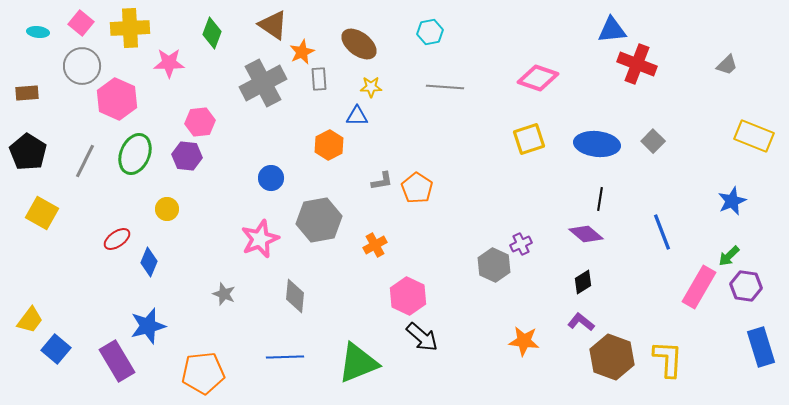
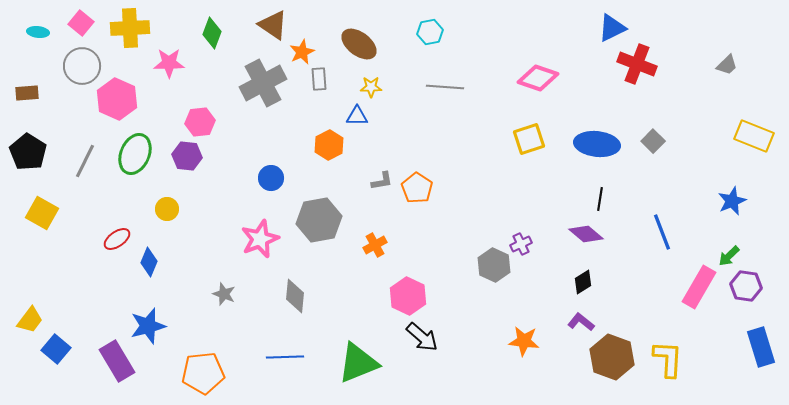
blue triangle at (612, 30): moved 2 px up; rotated 20 degrees counterclockwise
